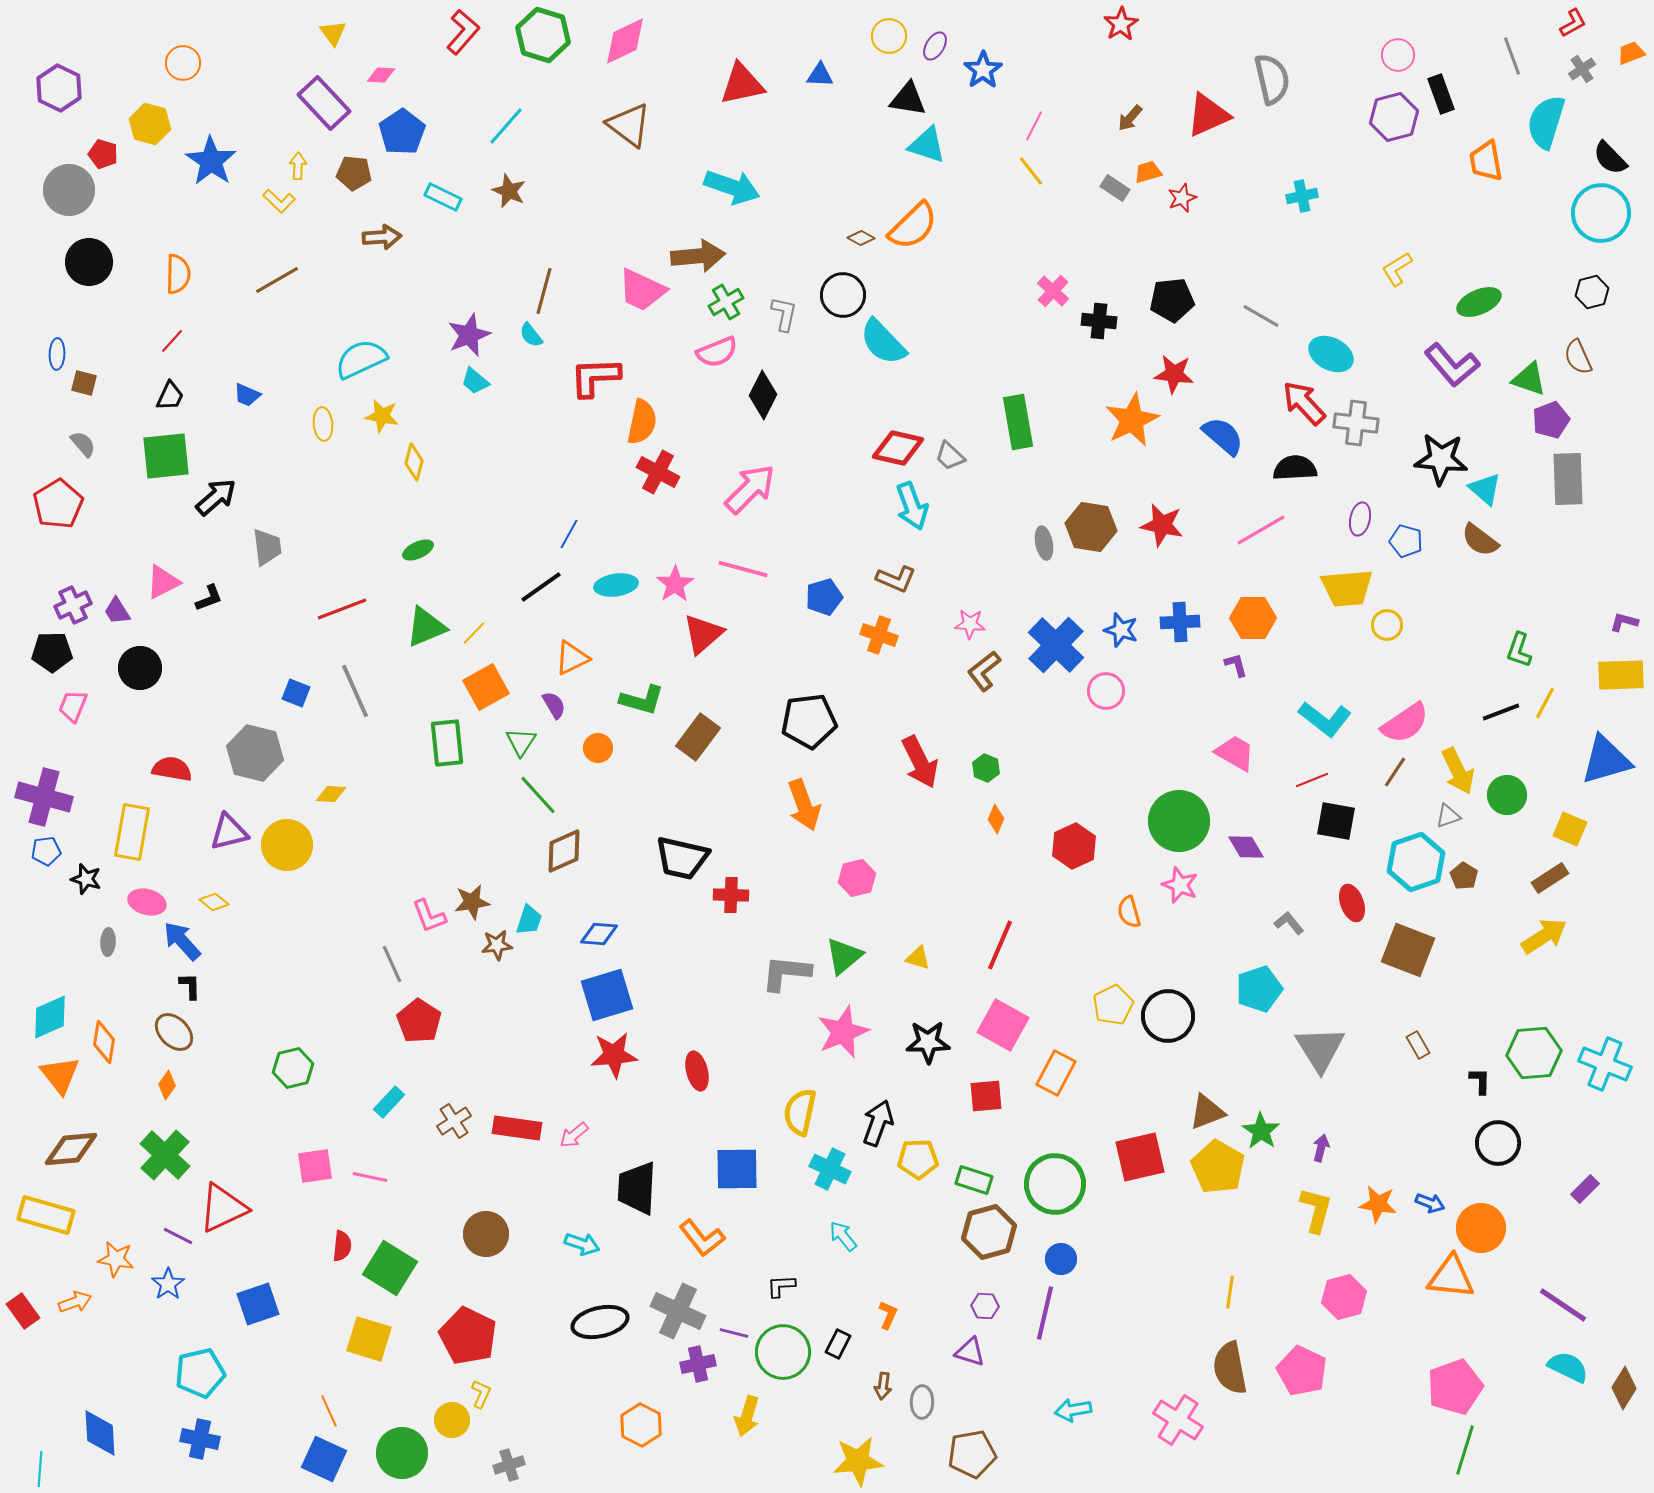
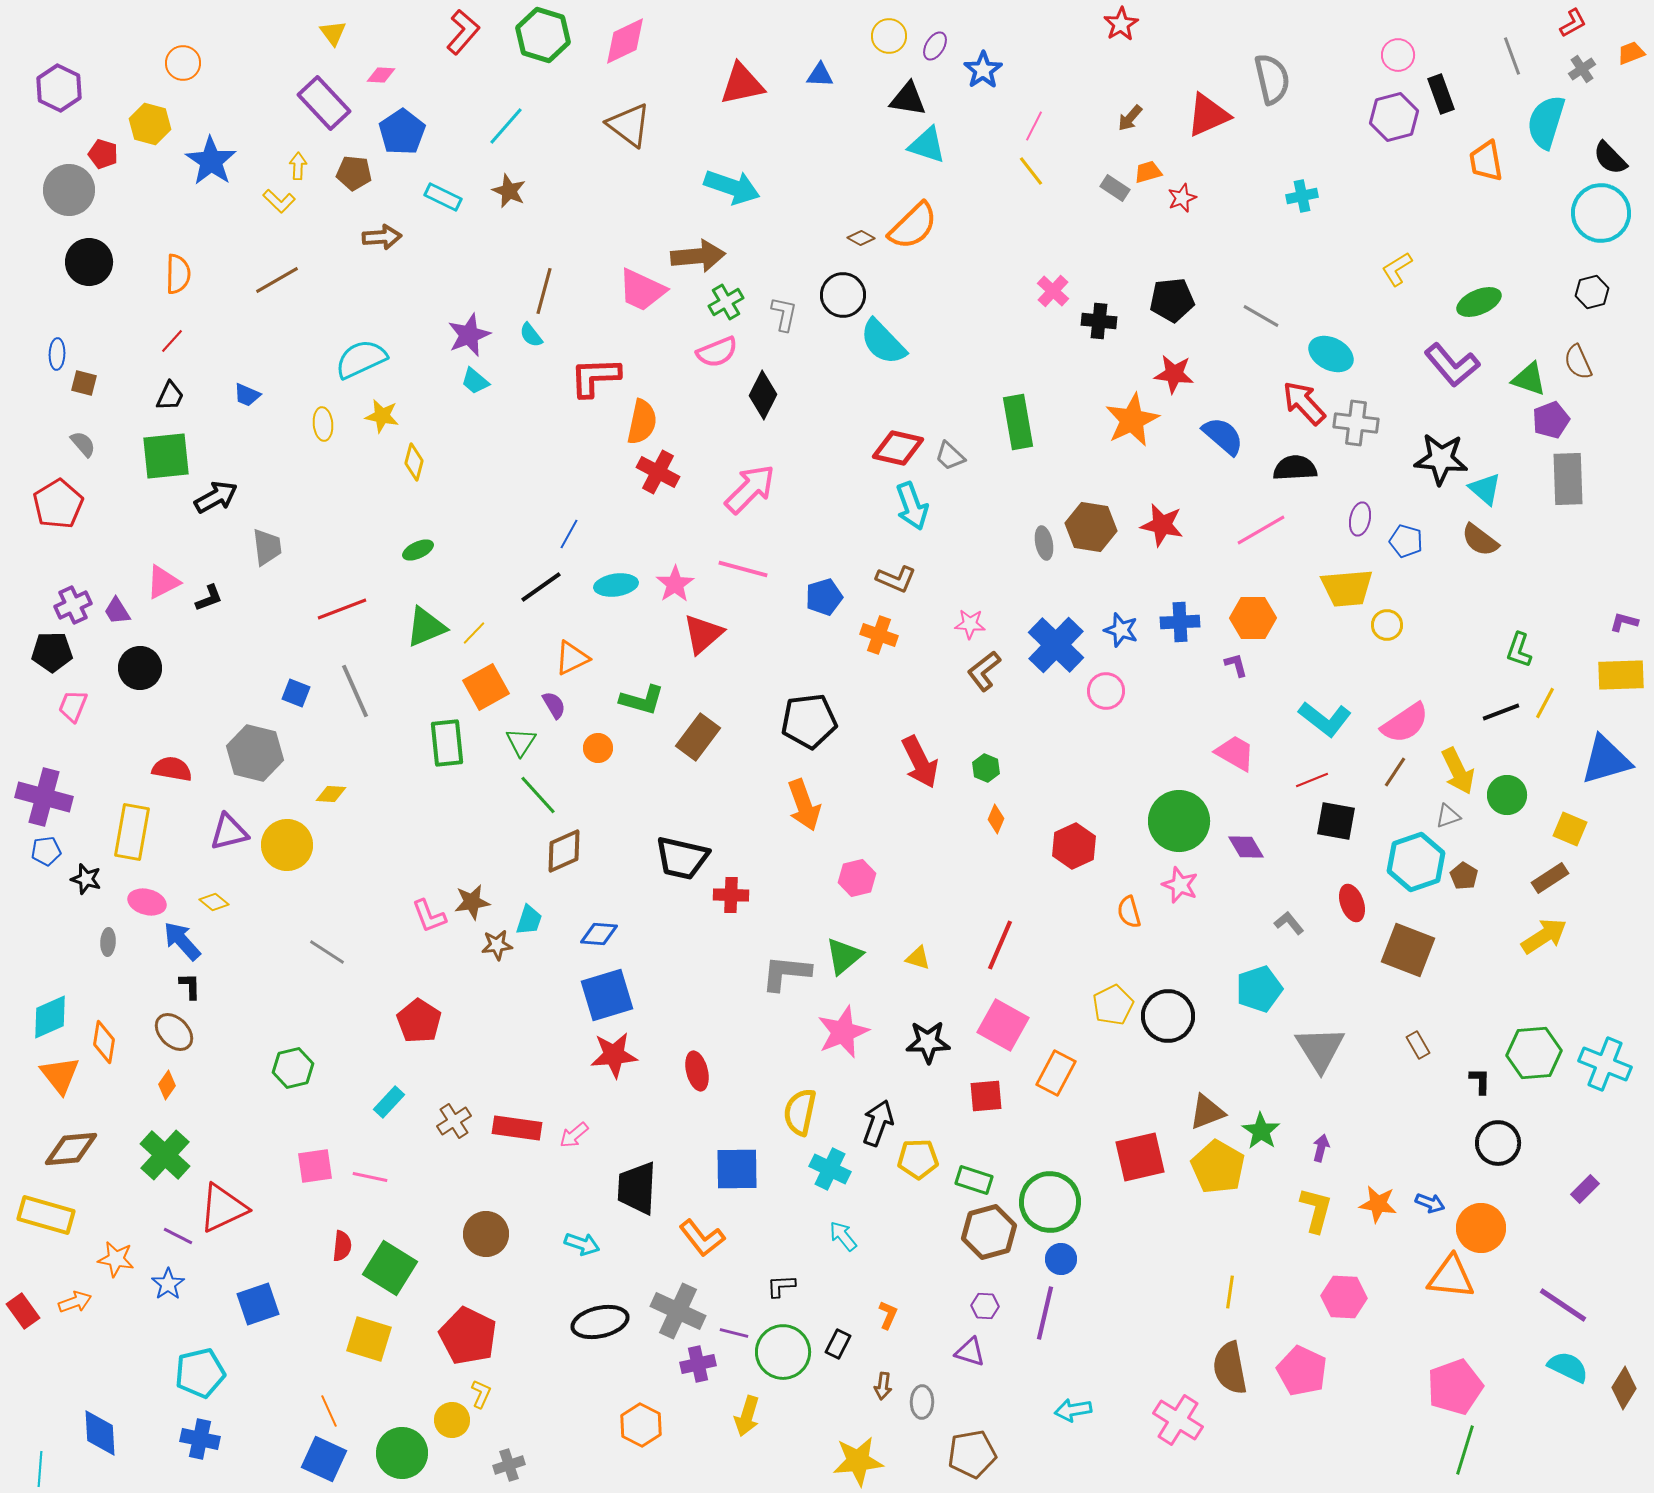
brown semicircle at (1578, 357): moved 5 px down
black arrow at (216, 497): rotated 12 degrees clockwise
gray line at (392, 964): moved 65 px left, 12 px up; rotated 33 degrees counterclockwise
green circle at (1055, 1184): moved 5 px left, 18 px down
pink hexagon at (1344, 1297): rotated 18 degrees clockwise
